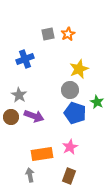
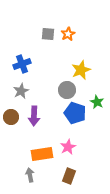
gray square: rotated 16 degrees clockwise
blue cross: moved 3 px left, 5 px down
yellow star: moved 2 px right, 1 px down
gray circle: moved 3 px left
gray star: moved 2 px right, 4 px up; rotated 14 degrees clockwise
purple arrow: rotated 72 degrees clockwise
pink star: moved 2 px left
